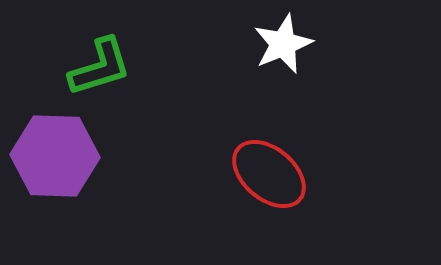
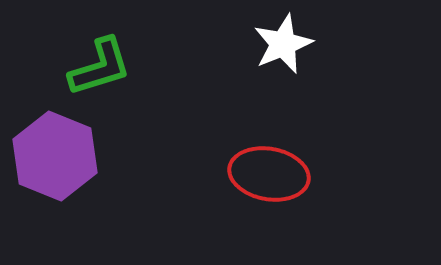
purple hexagon: rotated 20 degrees clockwise
red ellipse: rotated 30 degrees counterclockwise
